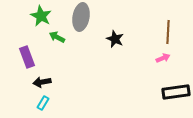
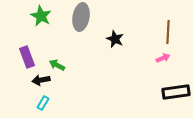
green arrow: moved 28 px down
black arrow: moved 1 px left, 2 px up
